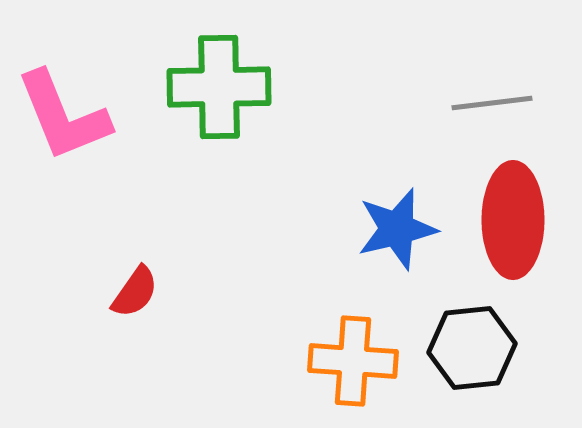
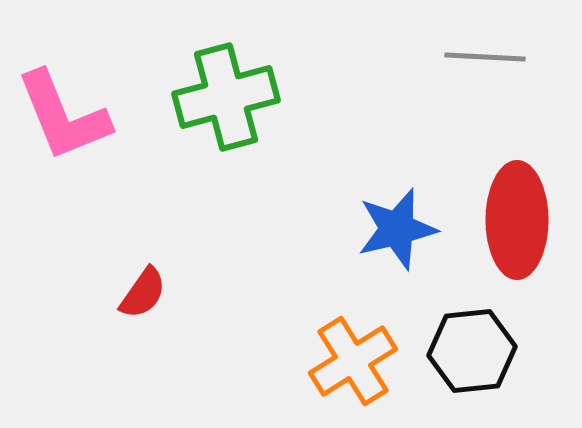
green cross: moved 7 px right, 10 px down; rotated 14 degrees counterclockwise
gray line: moved 7 px left, 46 px up; rotated 10 degrees clockwise
red ellipse: moved 4 px right
red semicircle: moved 8 px right, 1 px down
black hexagon: moved 3 px down
orange cross: rotated 36 degrees counterclockwise
